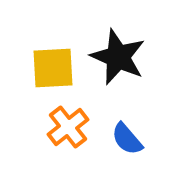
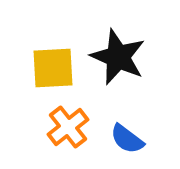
blue semicircle: rotated 12 degrees counterclockwise
